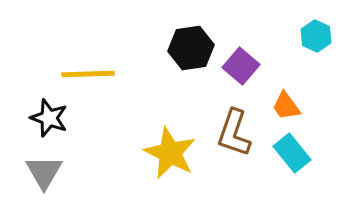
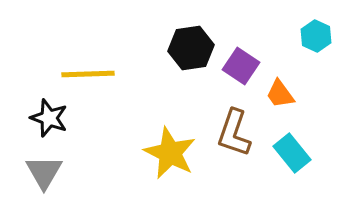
purple square: rotated 6 degrees counterclockwise
orange trapezoid: moved 6 px left, 12 px up
